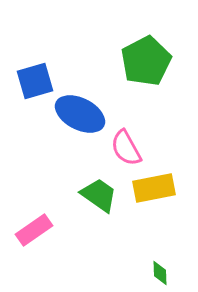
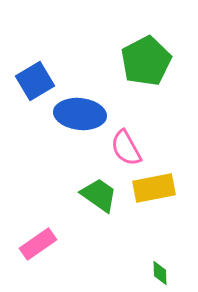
blue square: rotated 15 degrees counterclockwise
blue ellipse: rotated 21 degrees counterclockwise
pink rectangle: moved 4 px right, 14 px down
